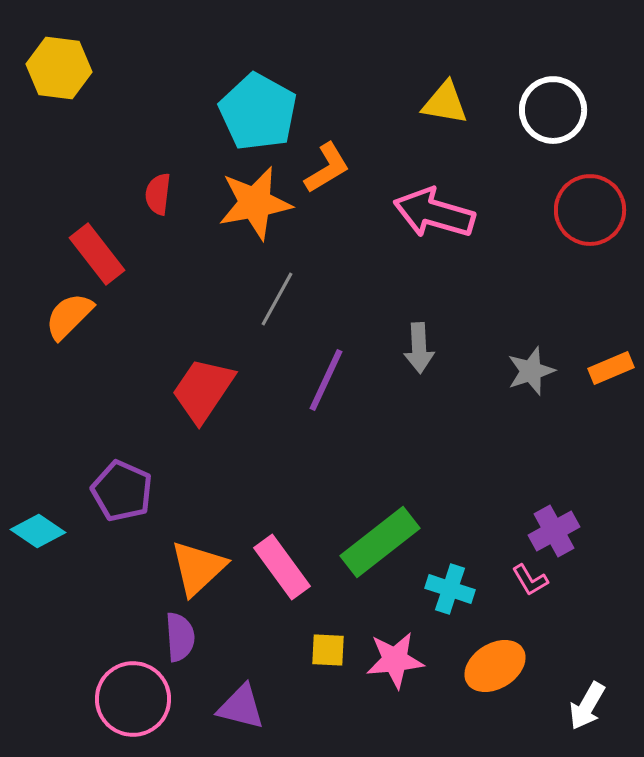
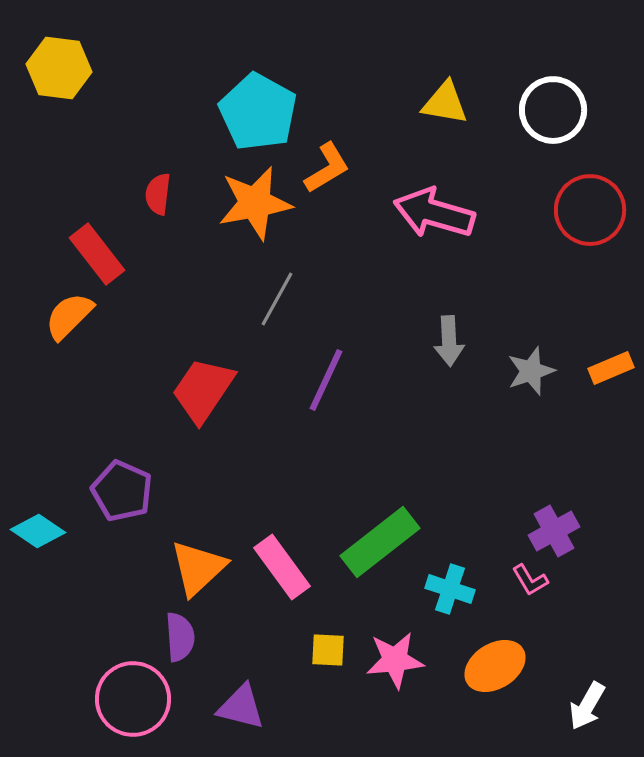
gray arrow: moved 30 px right, 7 px up
